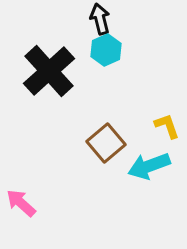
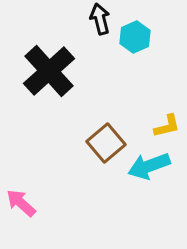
cyan hexagon: moved 29 px right, 13 px up
yellow L-shape: rotated 96 degrees clockwise
